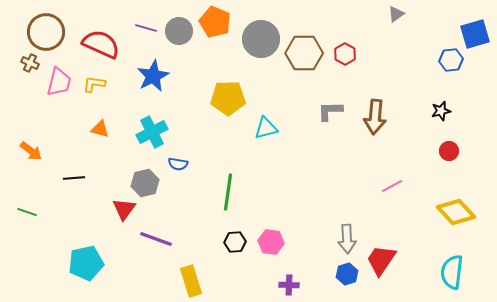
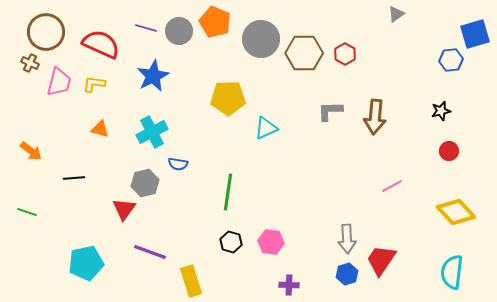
cyan triangle at (266, 128): rotated 10 degrees counterclockwise
purple line at (156, 239): moved 6 px left, 13 px down
black hexagon at (235, 242): moved 4 px left; rotated 20 degrees clockwise
